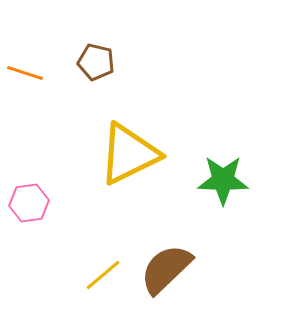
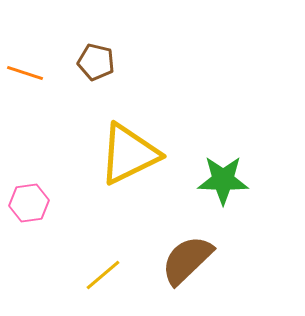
brown semicircle: moved 21 px right, 9 px up
